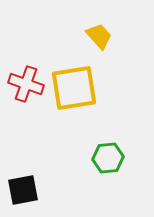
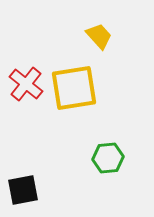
red cross: rotated 20 degrees clockwise
